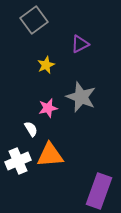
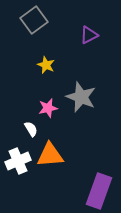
purple triangle: moved 9 px right, 9 px up
yellow star: rotated 24 degrees counterclockwise
